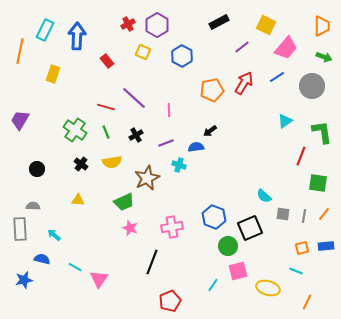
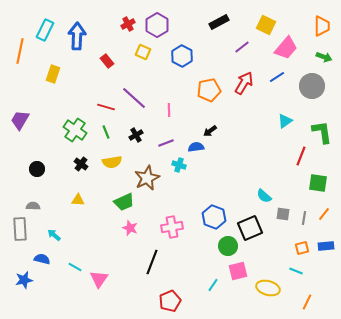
orange pentagon at (212, 90): moved 3 px left
gray line at (304, 216): moved 2 px down
